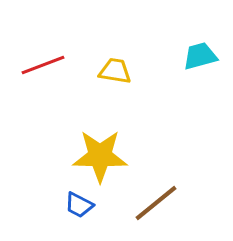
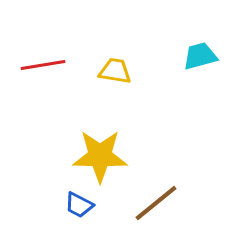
red line: rotated 12 degrees clockwise
